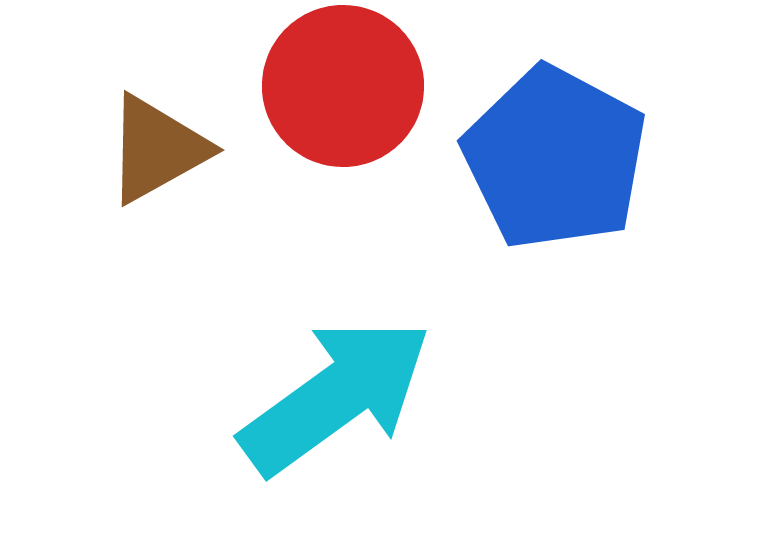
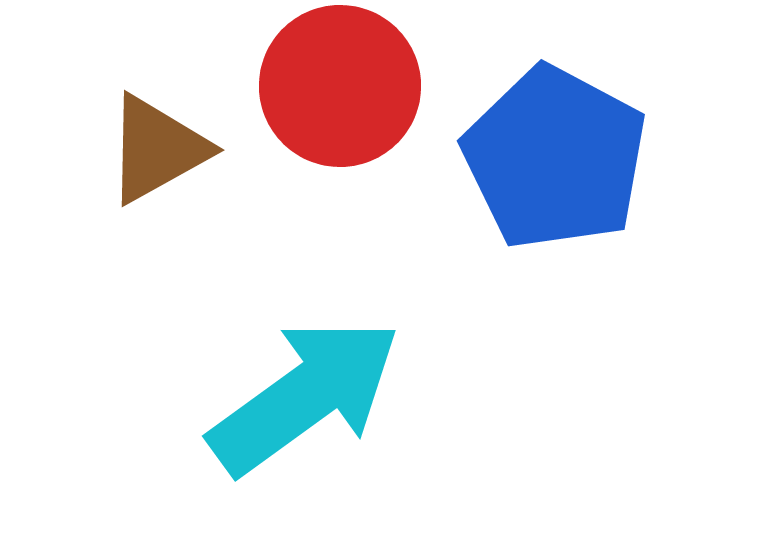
red circle: moved 3 px left
cyan arrow: moved 31 px left
